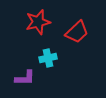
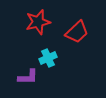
cyan cross: rotated 12 degrees counterclockwise
purple L-shape: moved 3 px right, 1 px up
